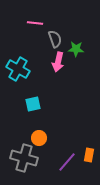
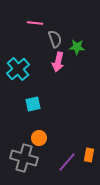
green star: moved 1 px right, 2 px up
cyan cross: rotated 20 degrees clockwise
